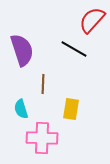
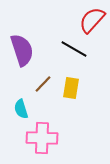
brown line: rotated 42 degrees clockwise
yellow rectangle: moved 21 px up
